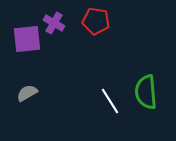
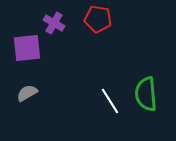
red pentagon: moved 2 px right, 2 px up
purple square: moved 9 px down
green semicircle: moved 2 px down
